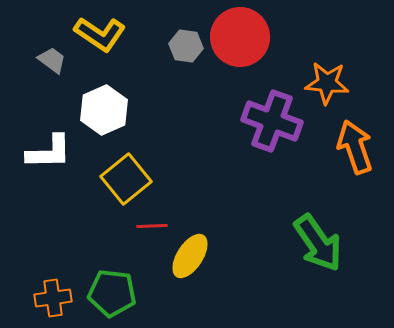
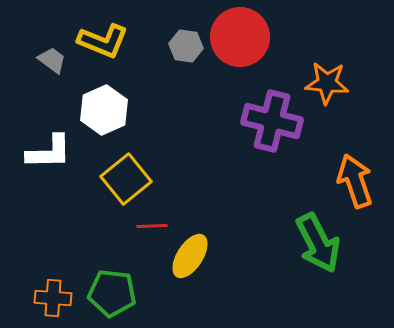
yellow L-shape: moved 3 px right, 7 px down; rotated 12 degrees counterclockwise
purple cross: rotated 6 degrees counterclockwise
orange arrow: moved 34 px down
green arrow: rotated 8 degrees clockwise
orange cross: rotated 12 degrees clockwise
